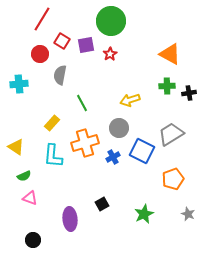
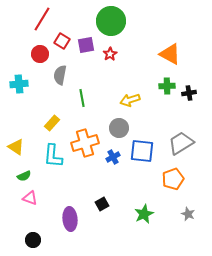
green line: moved 5 px up; rotated 18 degrees clockwise
gray trapezoid: moved 10 px right, 9 px down
blue square: rotated 20 degrees counterclockwise
